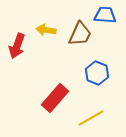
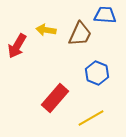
red arrow: rotated 10 degrees clockwise
